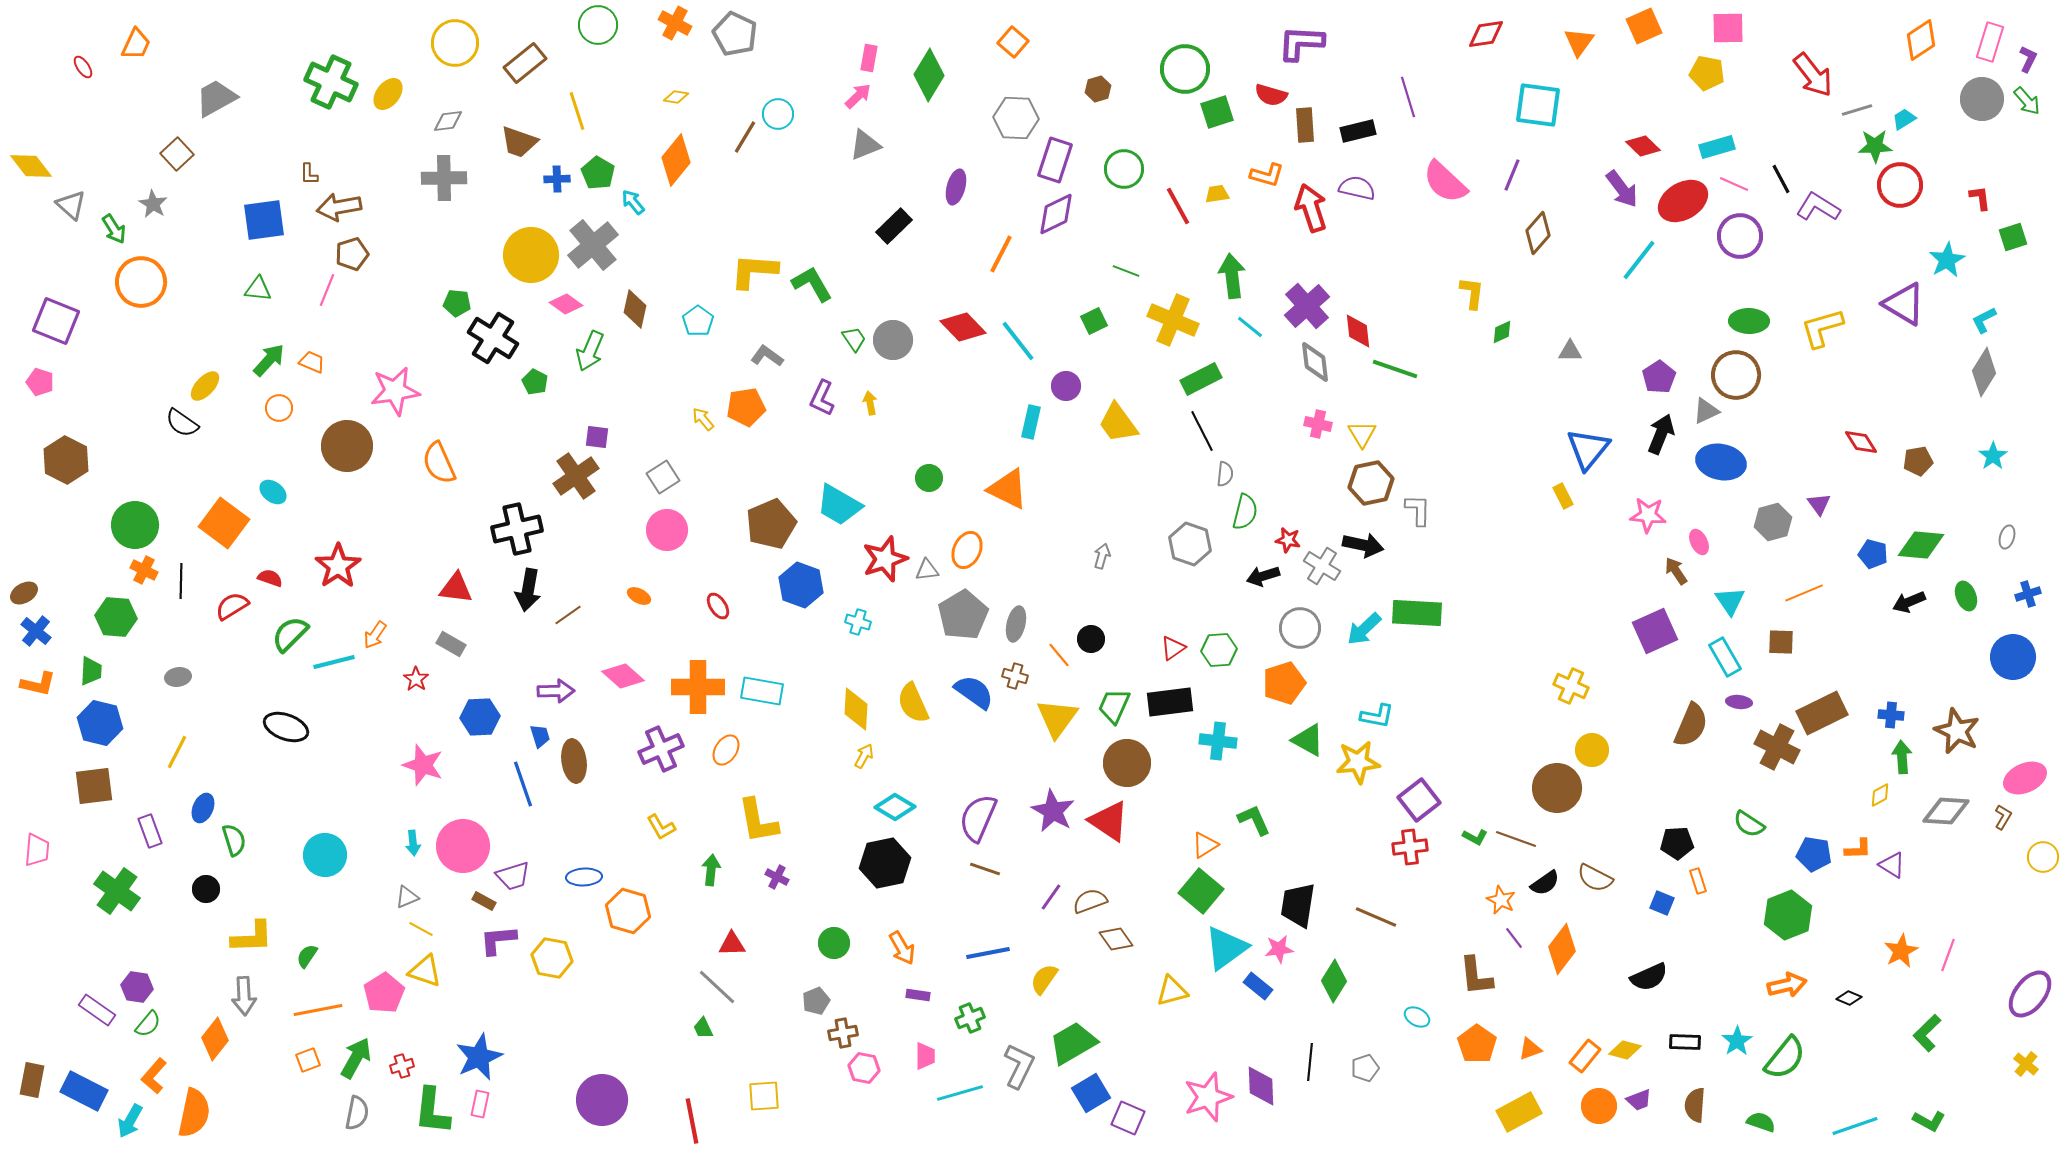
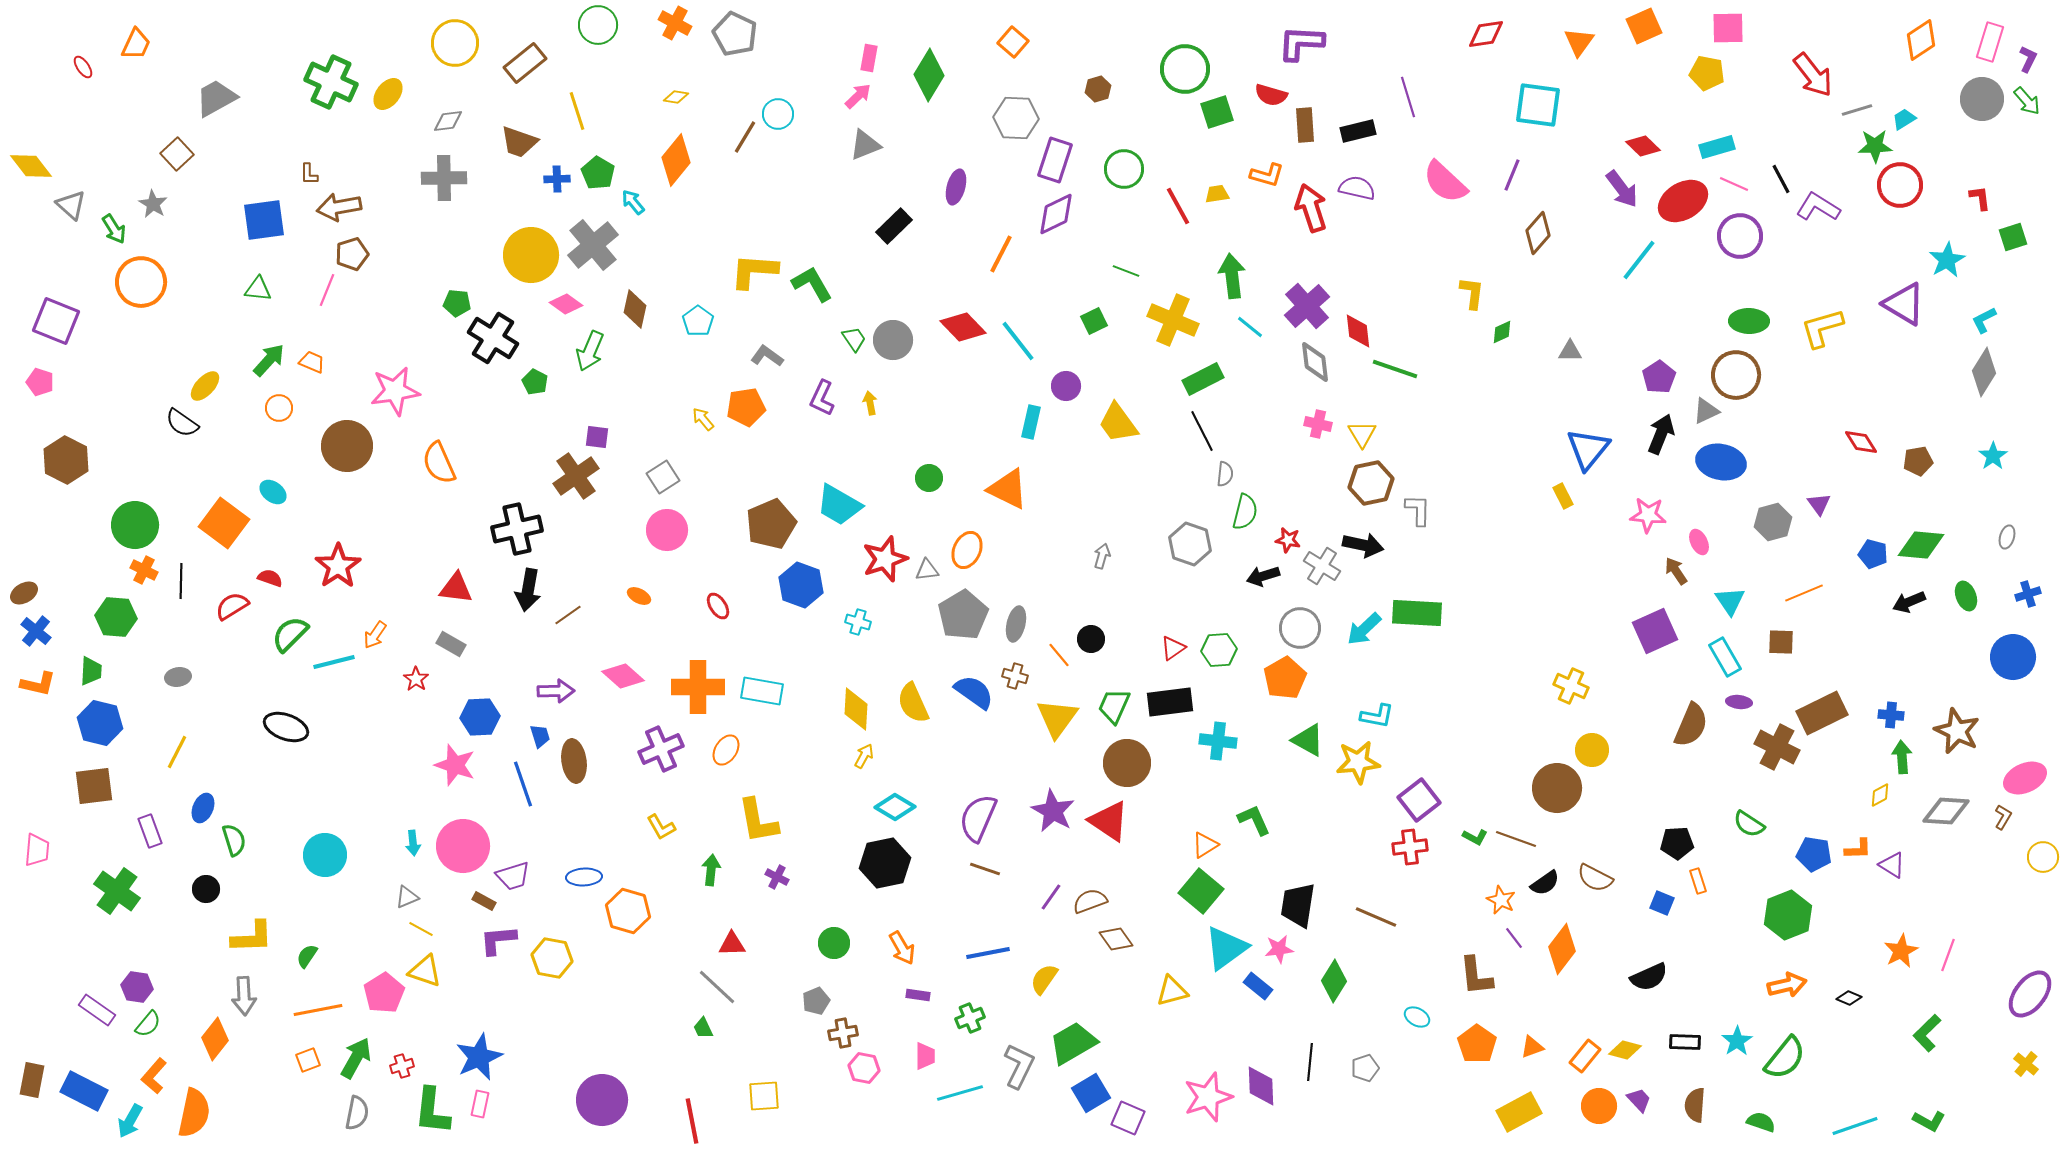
green rectangle at (1201, 379): moved 2 px right
orange pentagon at (1284, 683): moved 1 px right, 5 px up; rotated 12 degrees counterclockwise
pink star at (423, 765): moved 32 px right
orange triangle at (1530, 1049): moved 2 px right, 2 px up
purple trapezoid at (1639, 1100): rotated 112 degrees counterclockwise
